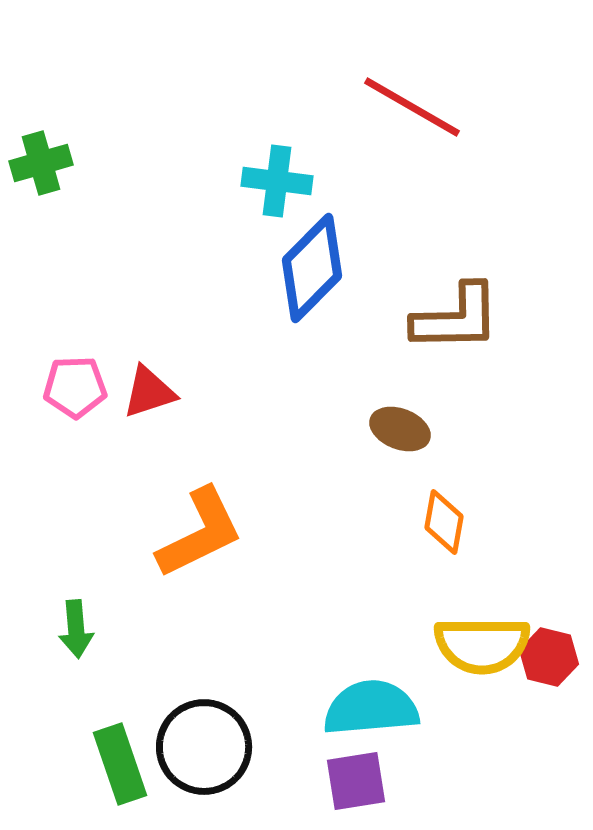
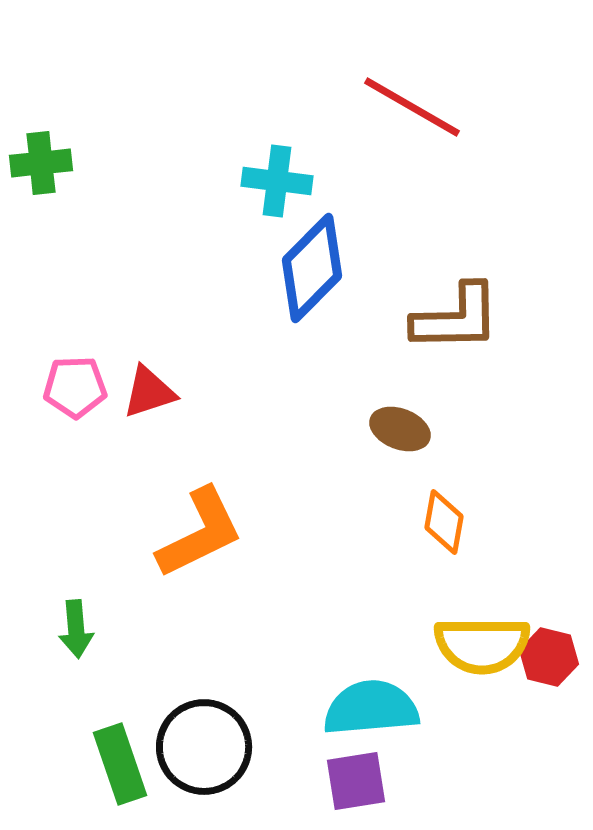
green cross: rotated 10 degrees clockwise
